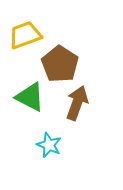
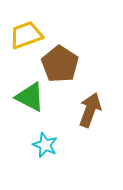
yellow trapezoid: moved 1 px right
brown arrow: moved 13 px right, 7 px down
cyan star: moved 4 px left
